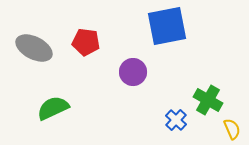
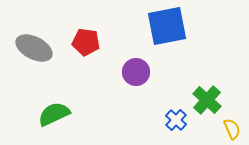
purple circle: moved 3 px right
green cross: moved 1 px left; rotated 12 degrees clockwise
green semicircle: moved 1 px right, 6 px down
